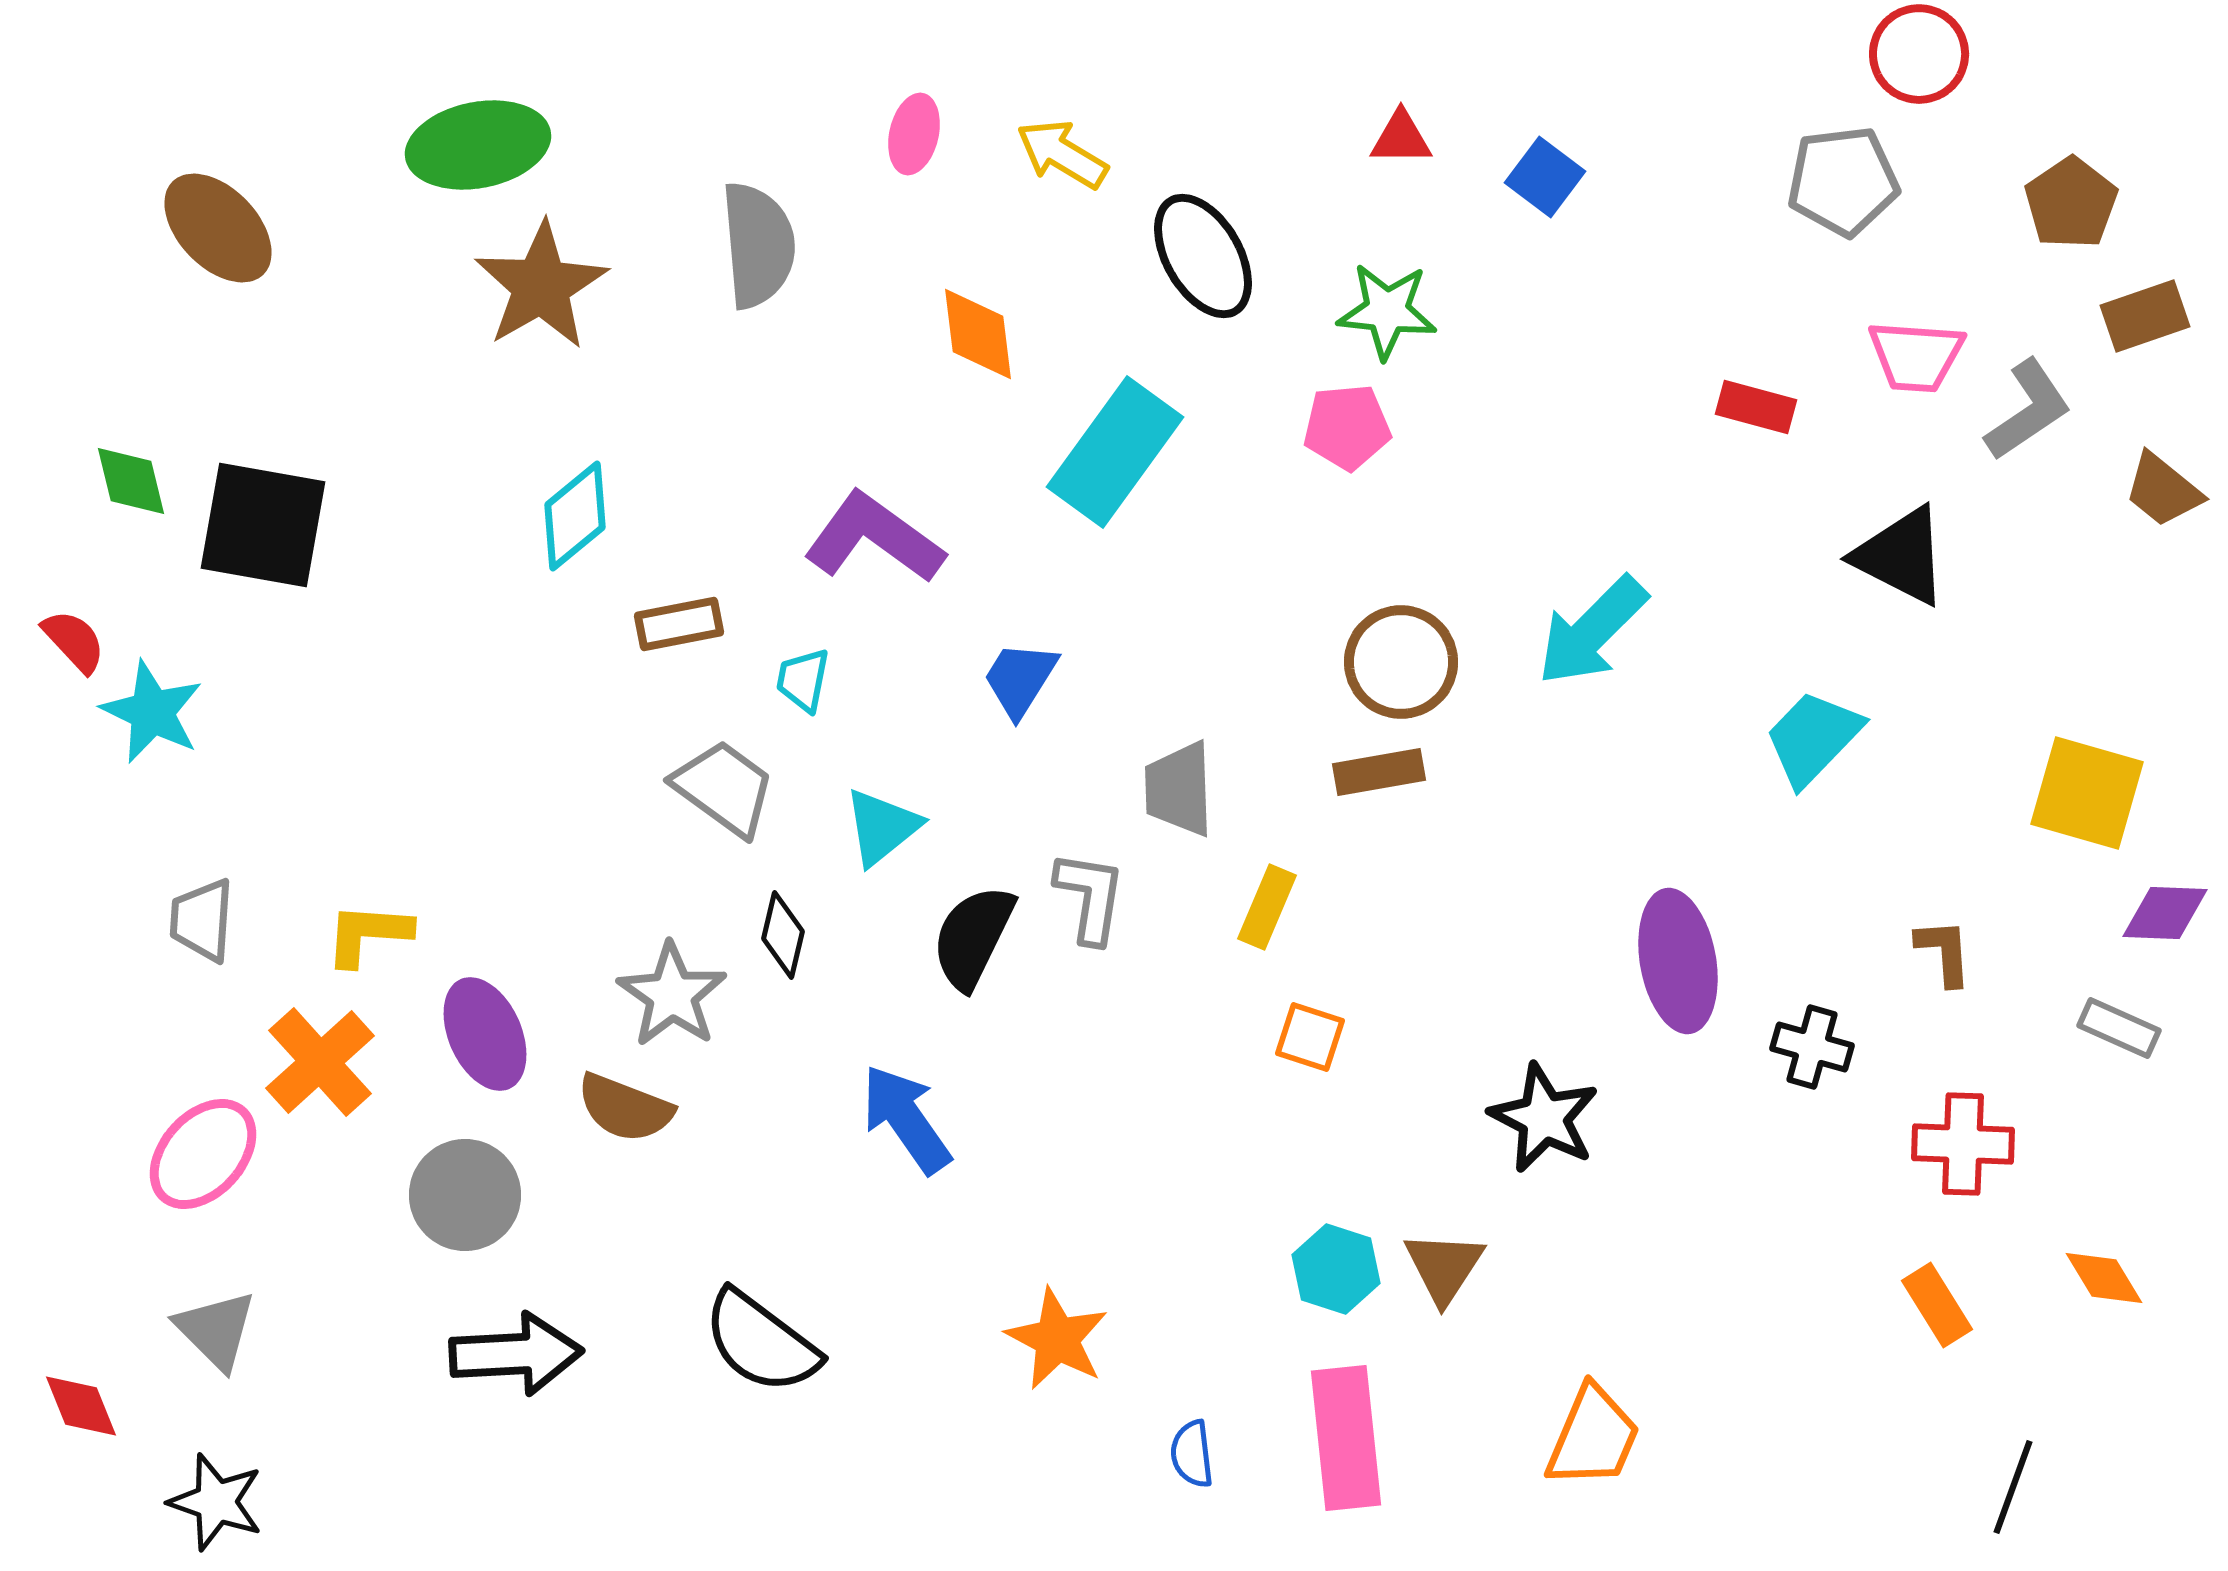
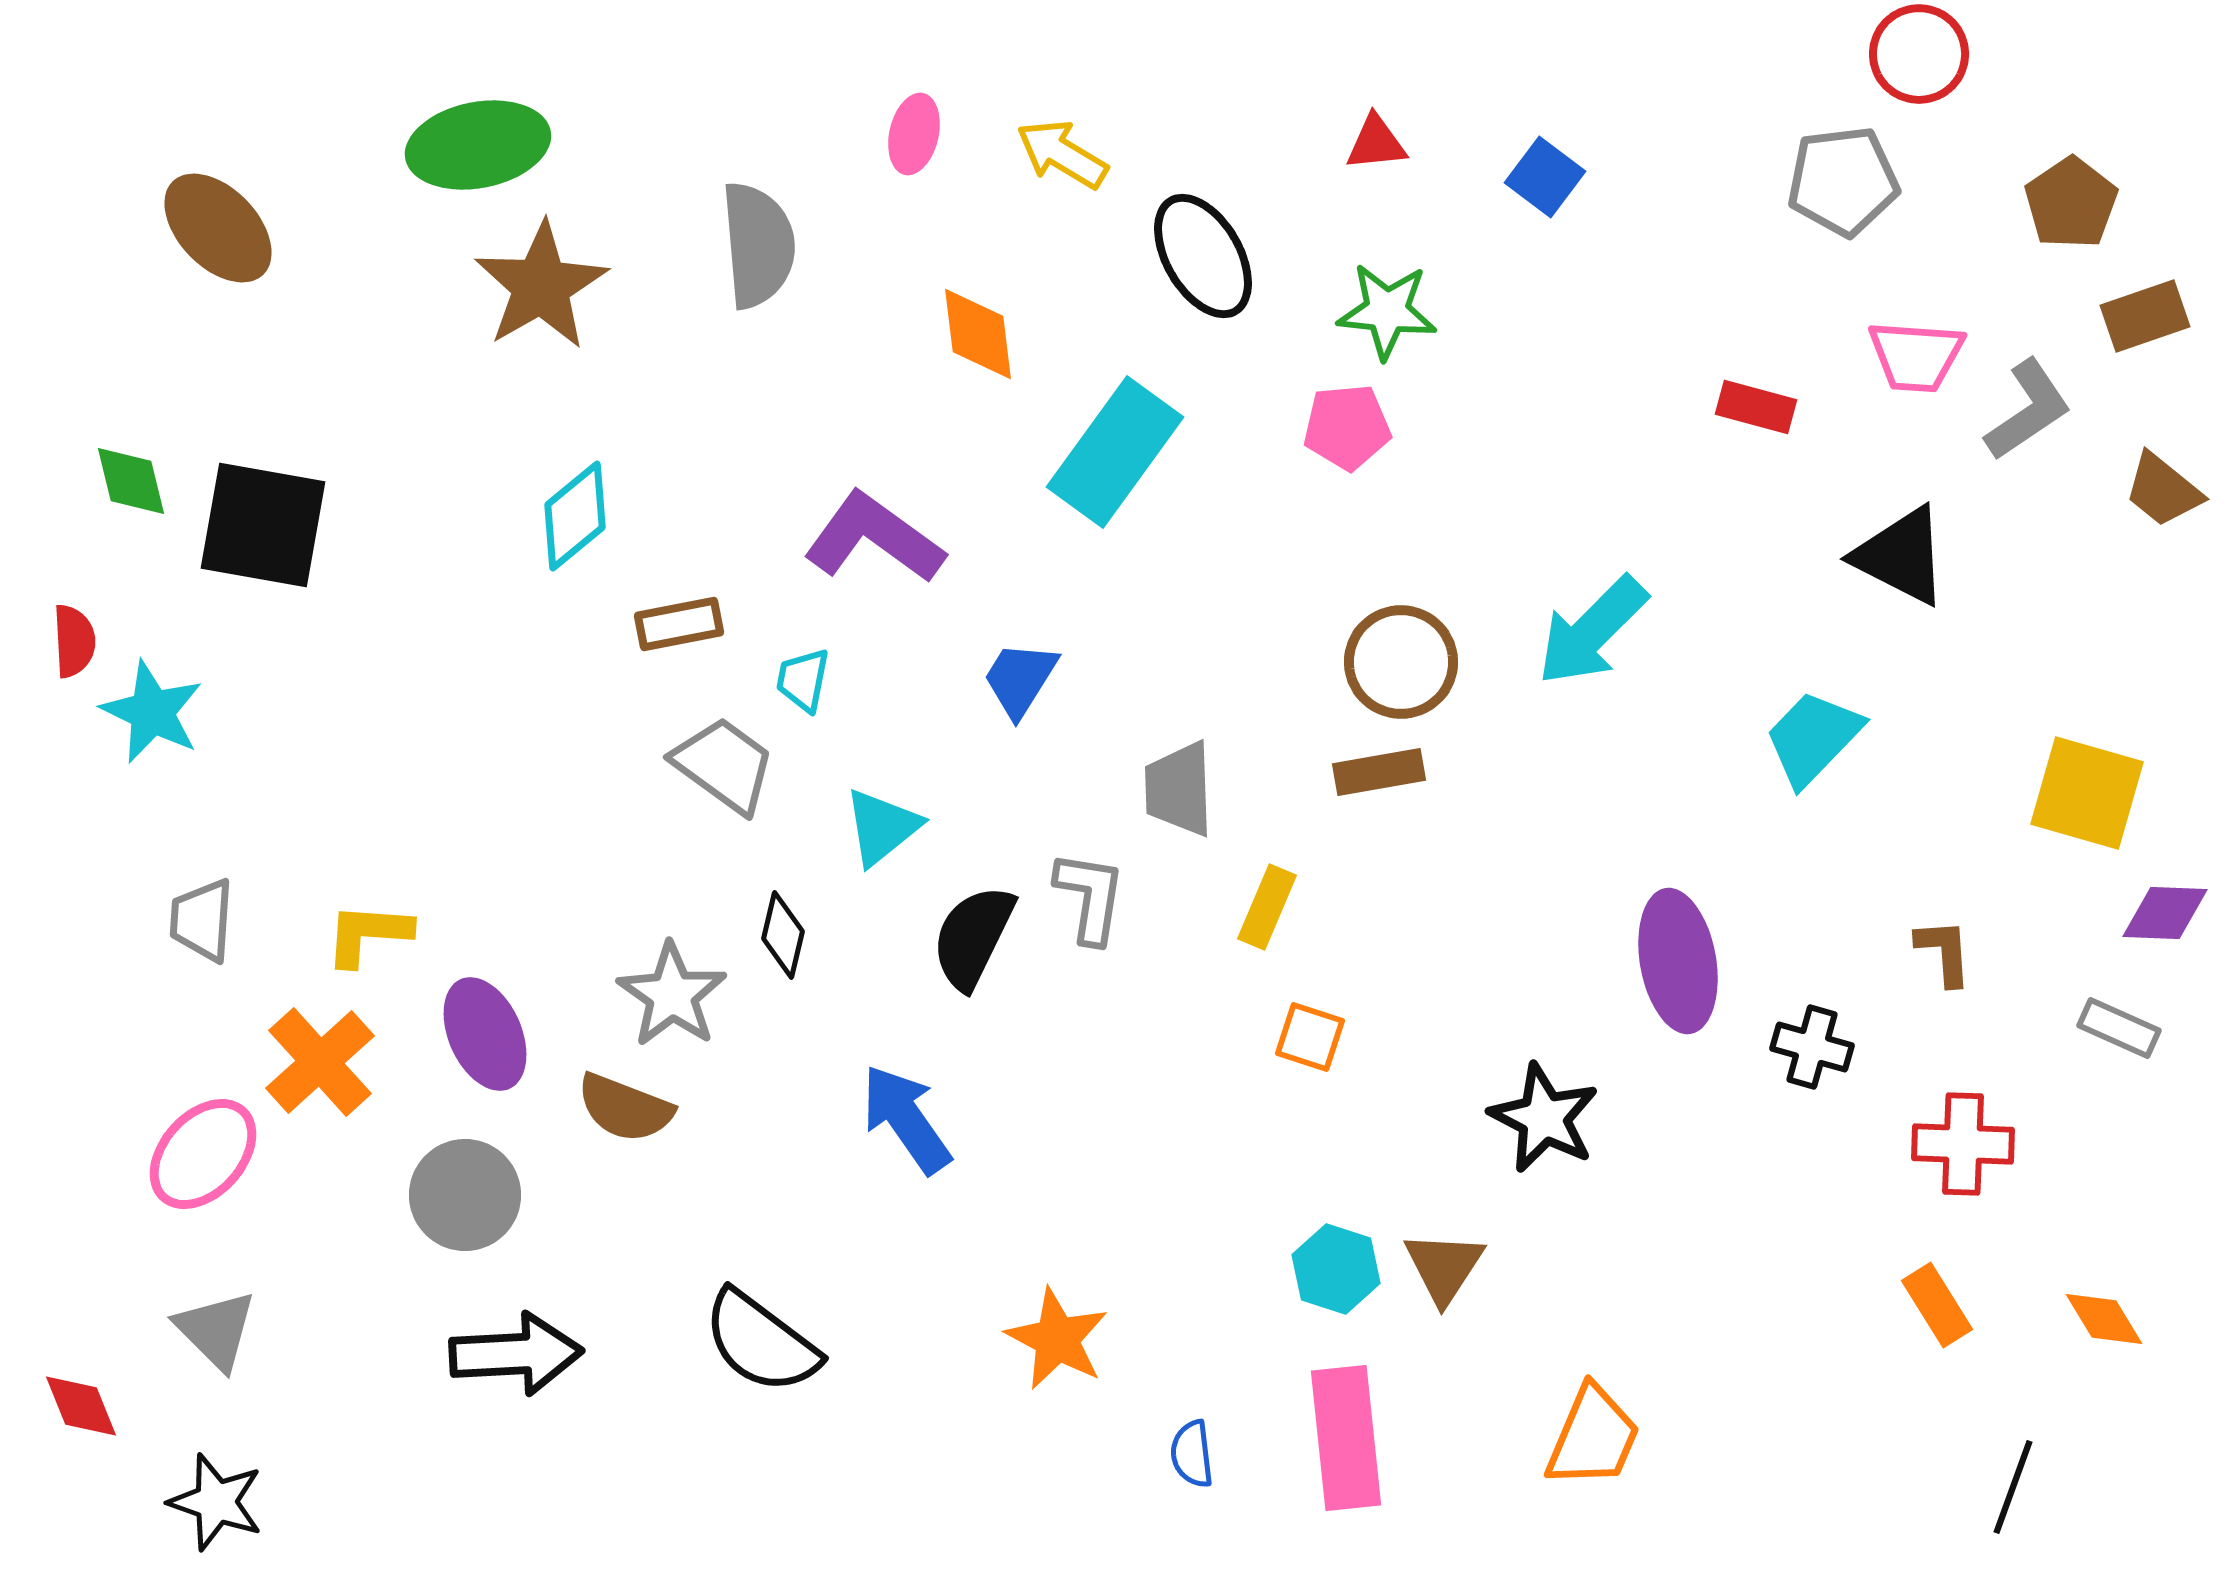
red triangle at (1401, 138): moved 25 px left, 5 px down; rotated 6 degrees counterclockwise
red semicircle at (74, 641): rotated 40 degrees clockwise
gray trapezoid at (724, 788): moved 23 px up
orange diamond at (2104, 1278): moved 41 px down
